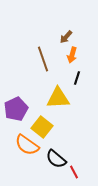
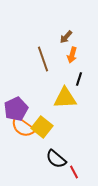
black line: moved 2 px right, 1 px down
yellow triangle: moved 7 px right
orange semicircle: moved 4 px left, 18 px up
